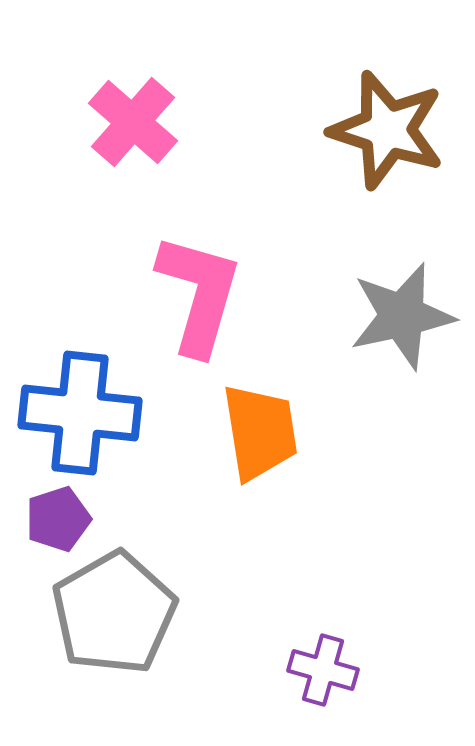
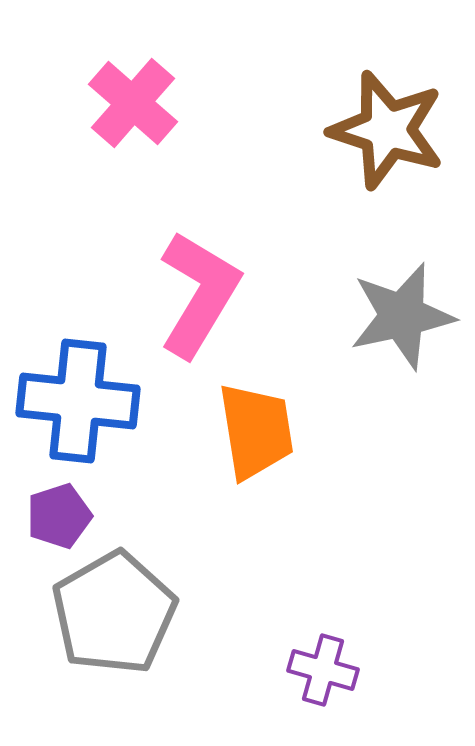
pink cross: moved 19 px up
pink L-shape: rotated 15 degrees clockwise
blue cross: moved 2 px left, 12 px up
orange trapezoid: moved 4 px left, 1 px up
purple pentagon: moved 1 px right, 3 px up
